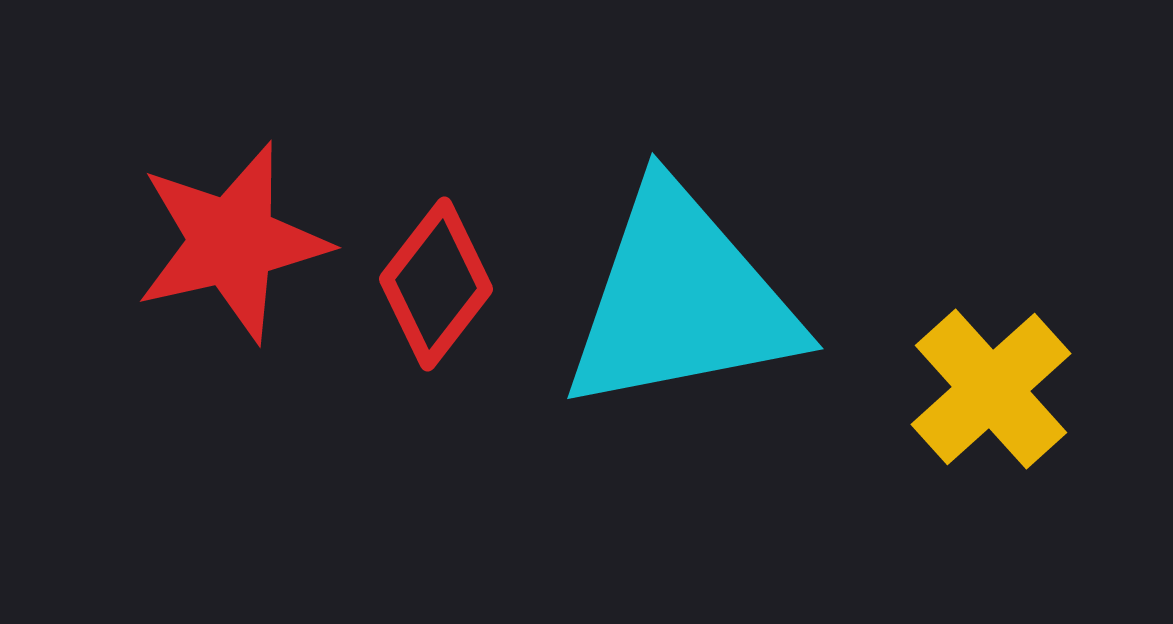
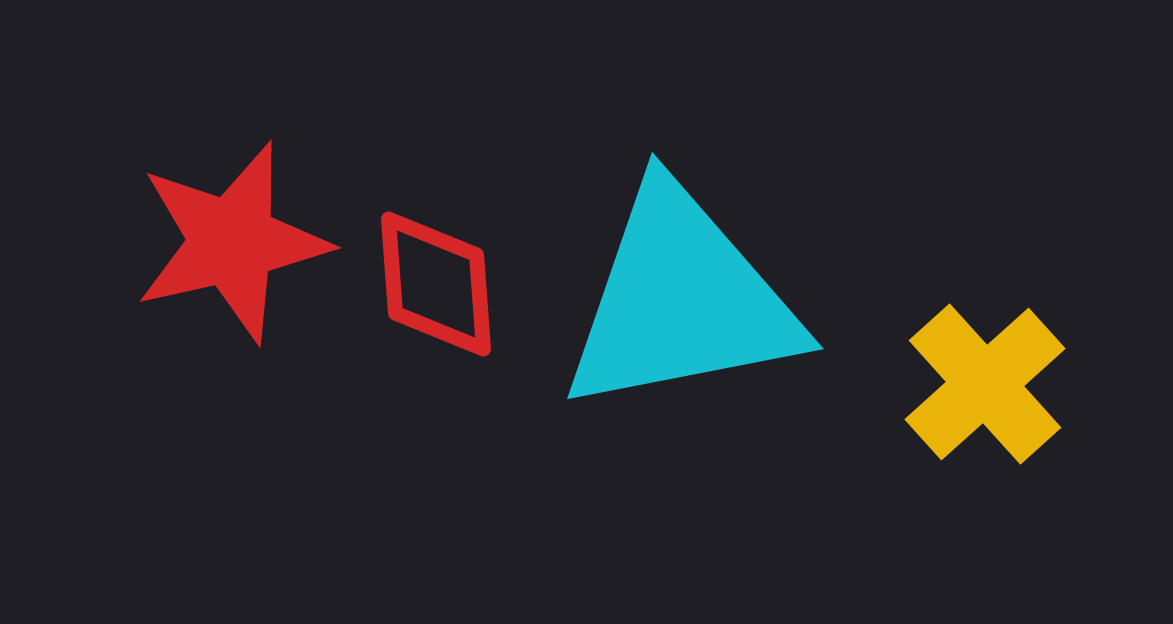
red diamond: rotated 42 degrees counterclockwise
yellow cross: moved 6 px left, 5 px up
